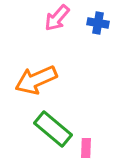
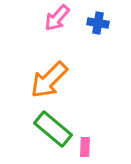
orange arrow: moved 13 px right; rotated 21 degrees counterclockwise
pink rectangle: moved 1 px left, 1 px up
